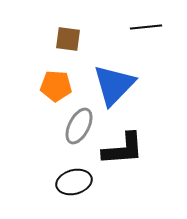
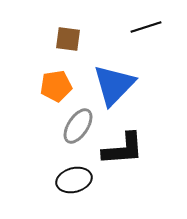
black line: rotated 12 degrees counterclockwise
orange pentagon: rotated 12 degrees counterclockwise
gray ellipse: moved 1 px left; rotated 6 degrees clockwise
black ellipse: moved 2 px up
